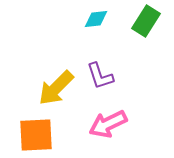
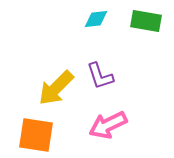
green rectangle: rotated 68 degrees clockwise
pink arrow: moved 1 px down
orange square: rotated 12 degrees clockwise
